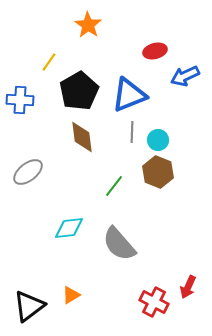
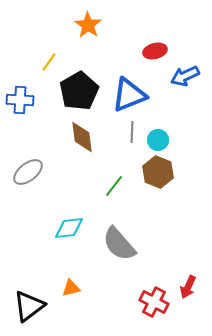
orange triangle: moved 7 px up; rotated 18 degrees clockwise
